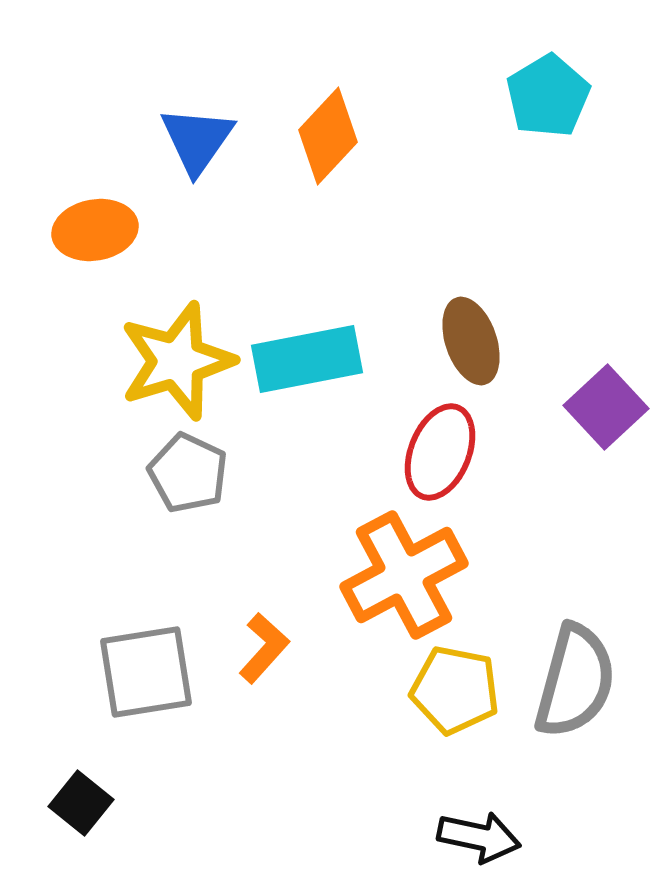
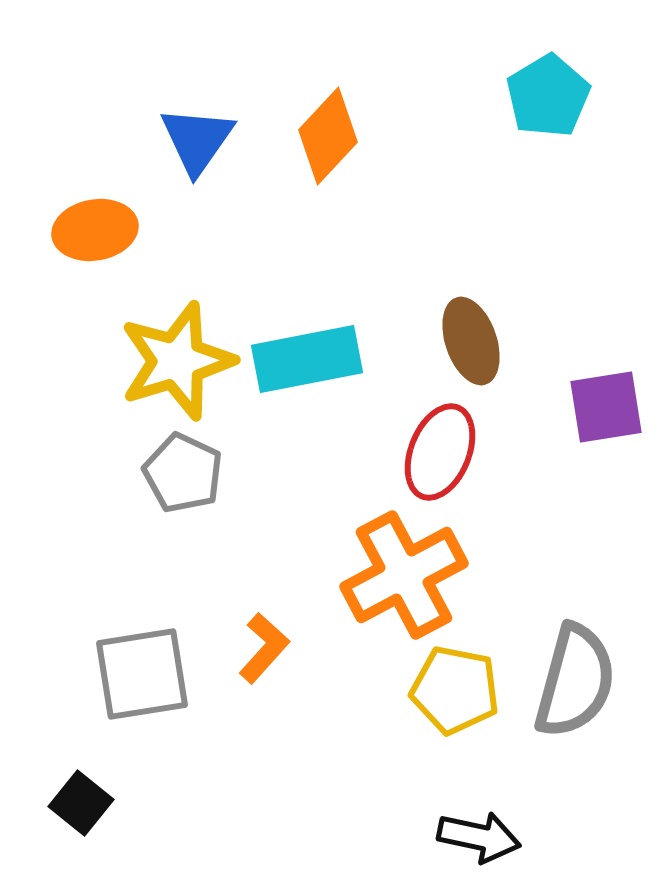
purple square: rotated 34 degrees clockwise
gray pentagon: moved 5 px left
gray square: moved 4 px left, 2 px down
